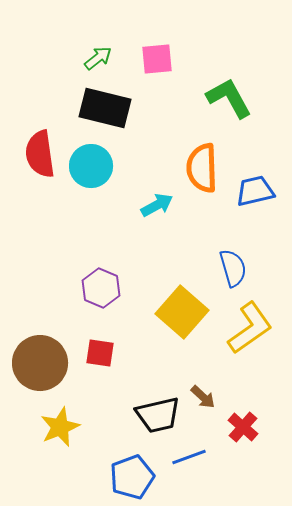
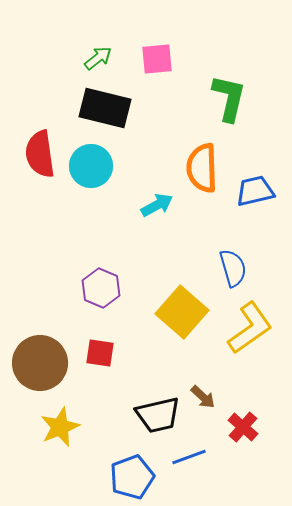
green L-shape: rotated 42 degrees clockwise
